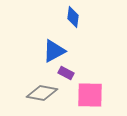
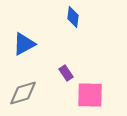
blue triangle: moved 30 px left, 7 px up
purple rectangle: rotated 28 degrees clockwise
gray diamond: moved 19 px left; rotated 28 degrees counterclockwise
